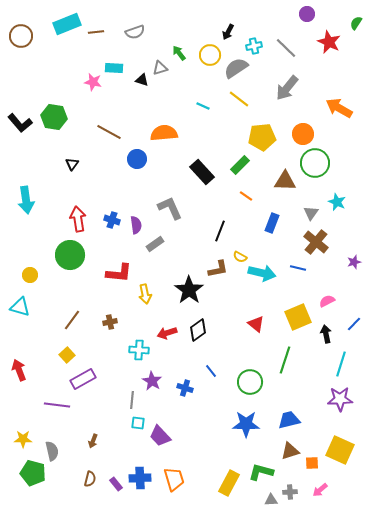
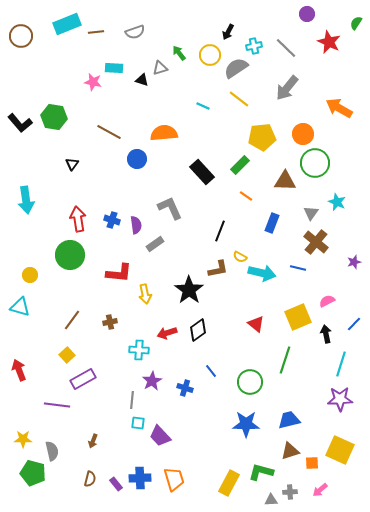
purple star at (152, 381): rotated 12 degrees clockwise
